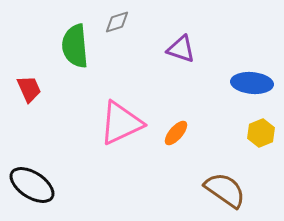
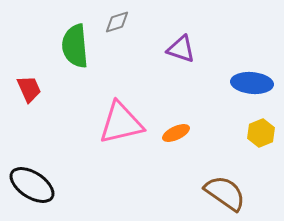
pink triangle: rotated 12 degrees clockwise
orange ellipse: rotated 24 degrees clockwise
brown semicircle: moved 3 px down
